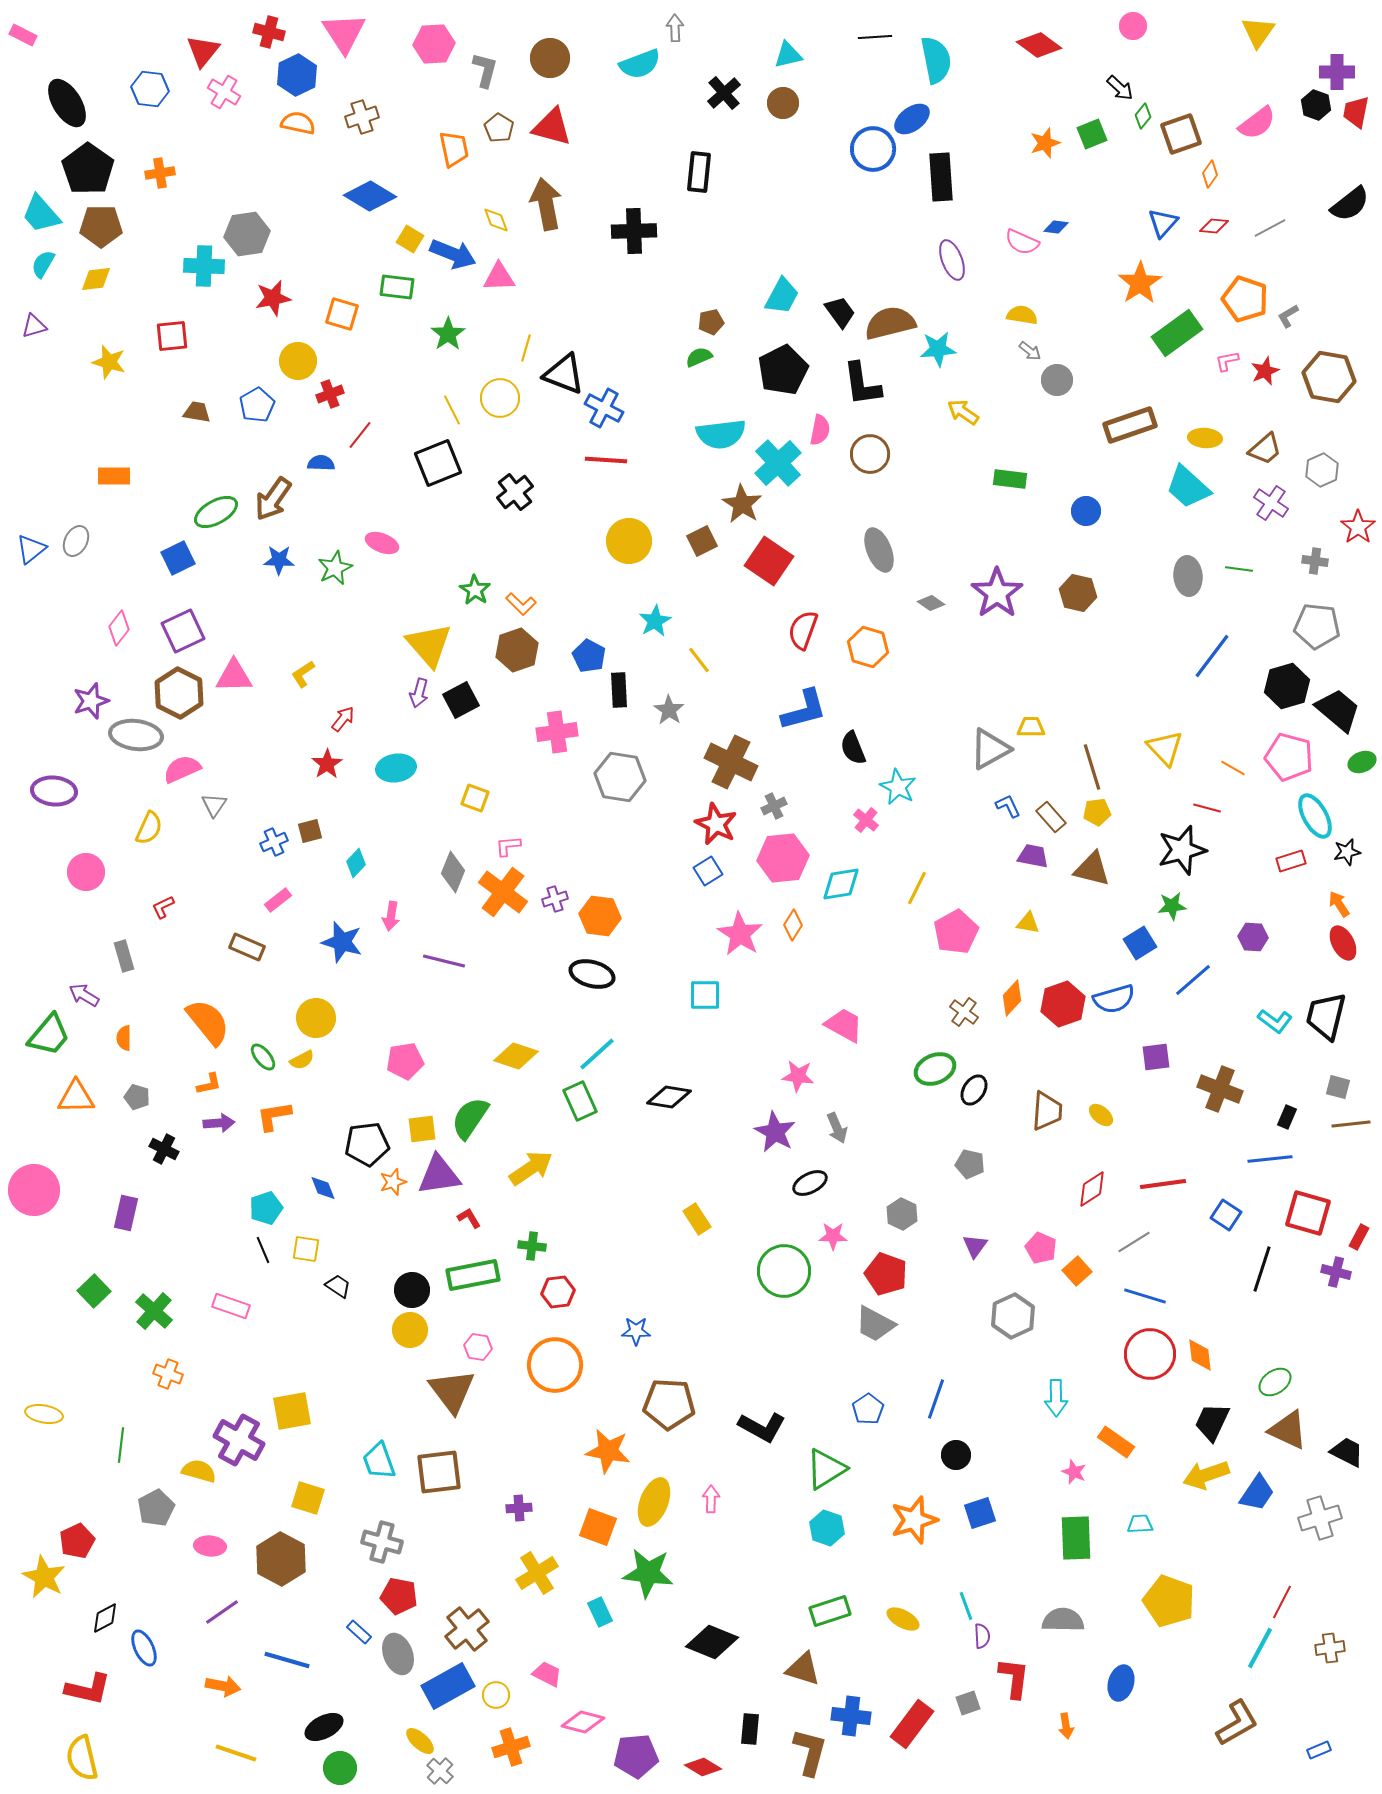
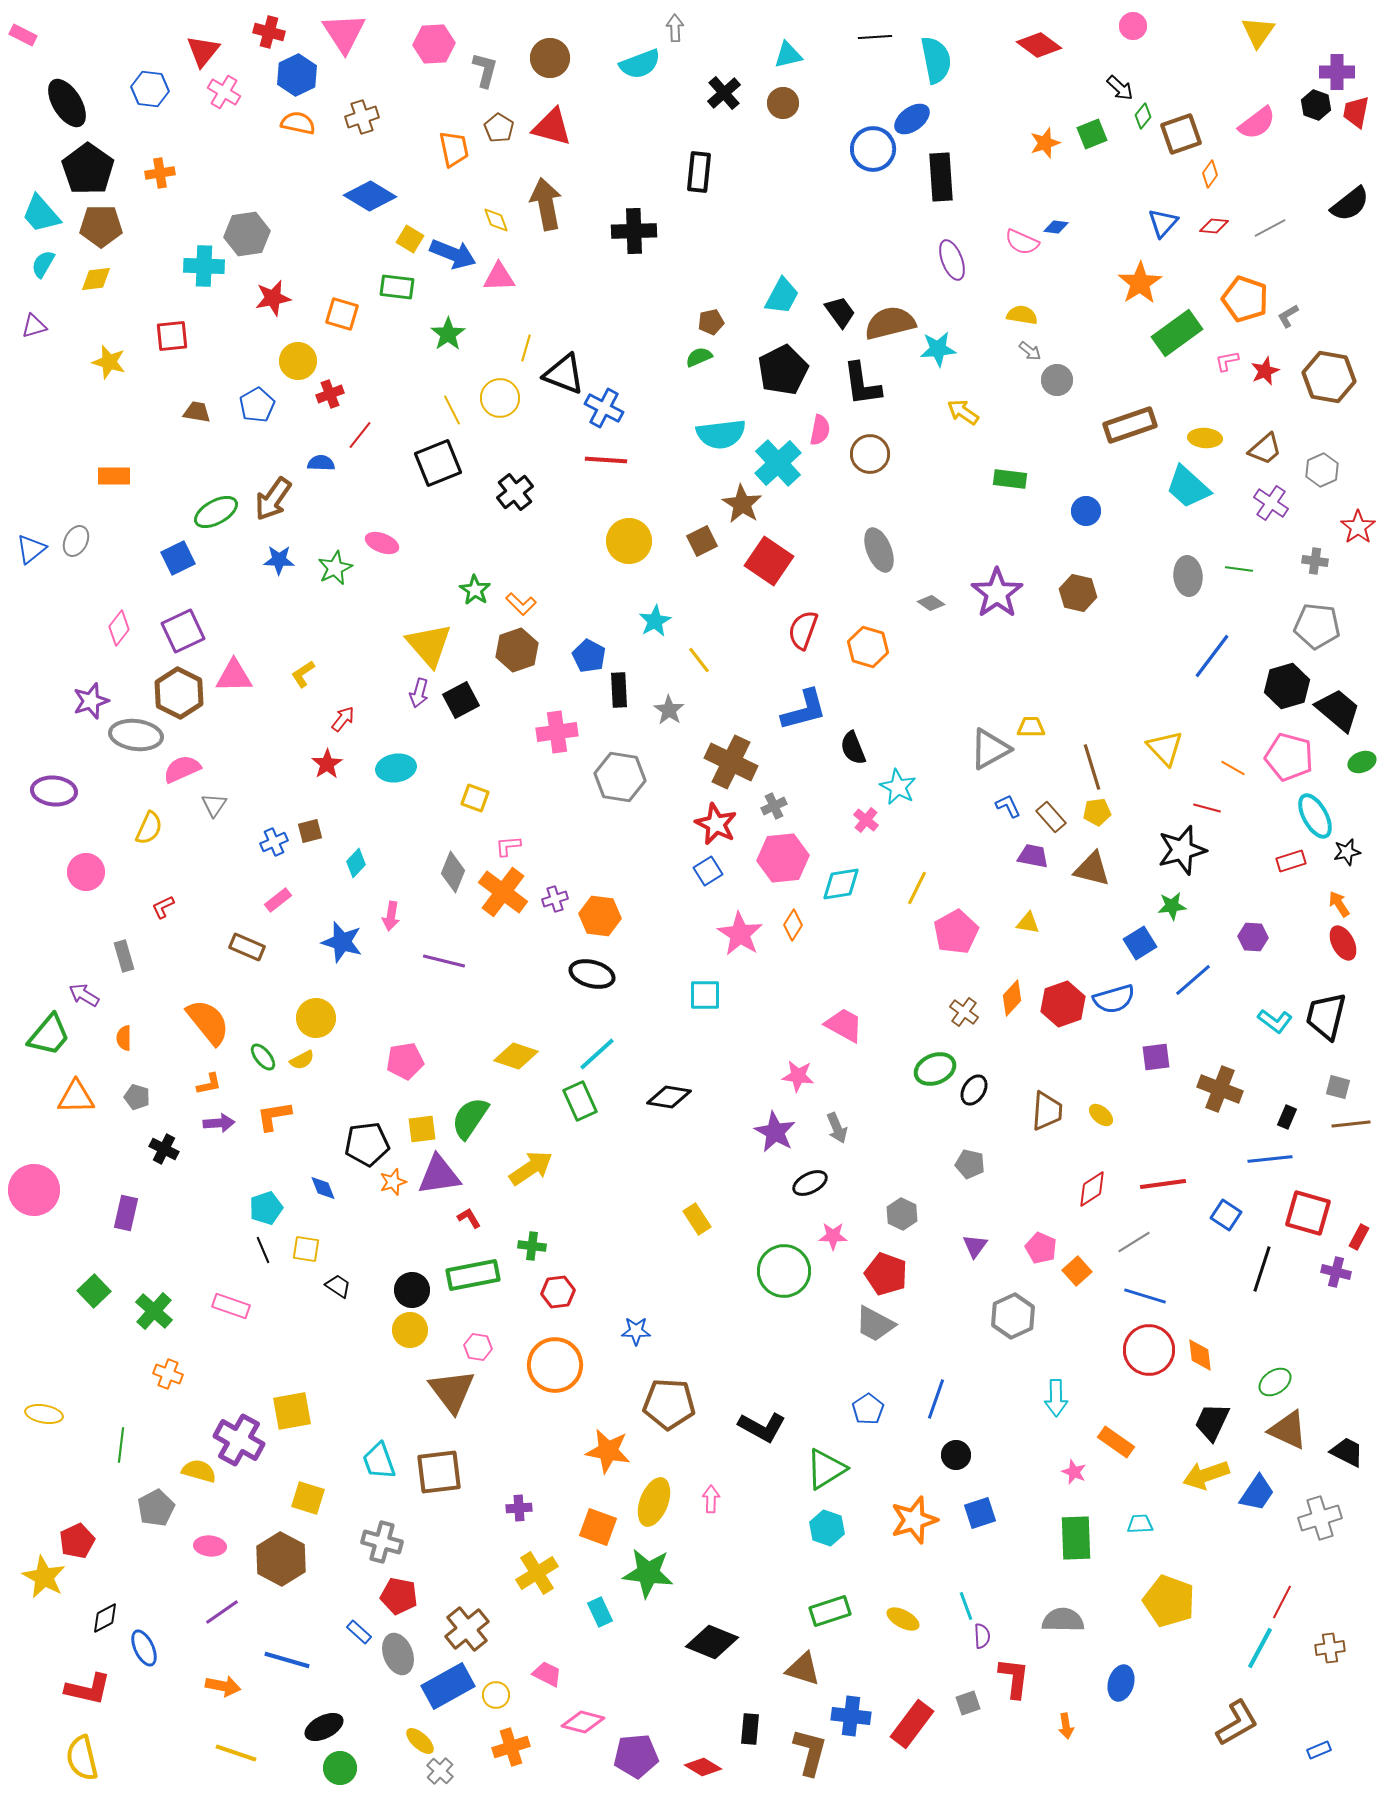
red circle at (1150, 1354): moved 1 px left, 4 px up
